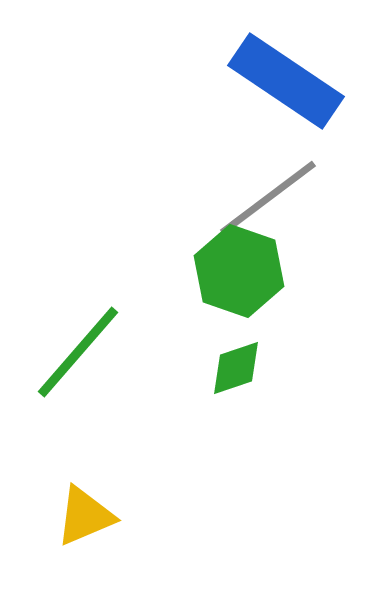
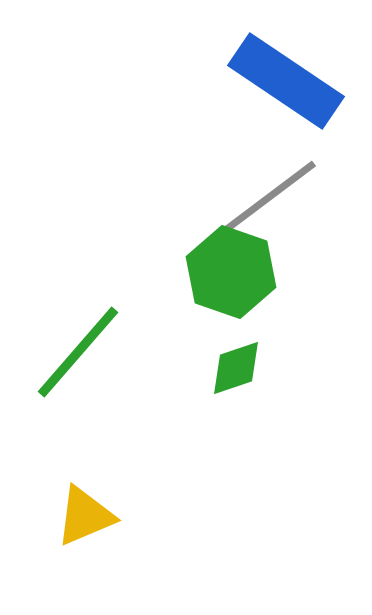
green hexagon: moved 8 px left, 1 px down
